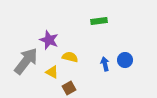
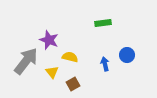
green rectangle: moved 4 px right, 2 px down
blue circle: moved 2 px right, 5 px up
yellow triangle: rotated 24 degrees clockwise
brown square: moved 4 px right, 4 px up
